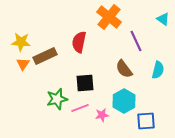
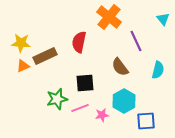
cyan triangle: rotated 16 degrees clockwise
yellow star: moved 1 px down
orange triangle: moved 2 px down; rotated 32 degrees clockwise
brown semicircle: moved 4 px left, 2 px up
